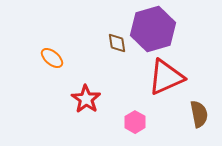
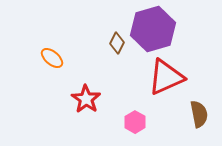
brown diamond: rotated 35 degrees clockwise
